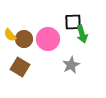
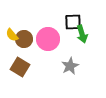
yellow semicircle: moved 2 px right
gray star: moved 1 px left, 1 px down
